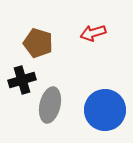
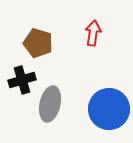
red arrow: rotated 115 degrees clockwise
gray ellipse: moved 1 px up
blue circle: moved 4 px right, 1 px up
